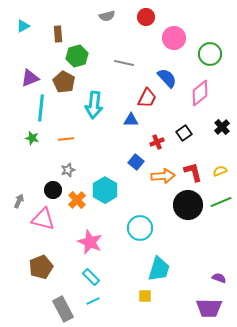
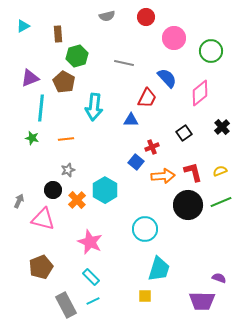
green circle at (210, 54): moved 1 px right, 3 px up
cyan arrow at (94, 105): moved 2 px down
red cross at (157, 142): moved 5 px left, 5 px down
cyan circle at (140, 228): moved 5 px right, 1 px down
purple trapezoid at (209, 308): moved 7 px left, 7 px up
gray rectangle at (63, 309): moved 3 px right, 4 px up
